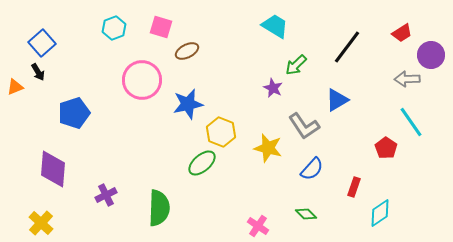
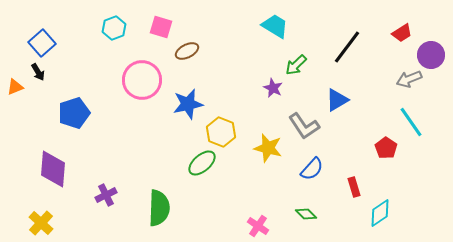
gray arrow: moved 2 px right; rotated 20 degrees counterclockwise
red rectangle: rotated 36 degrees counterclockwise
